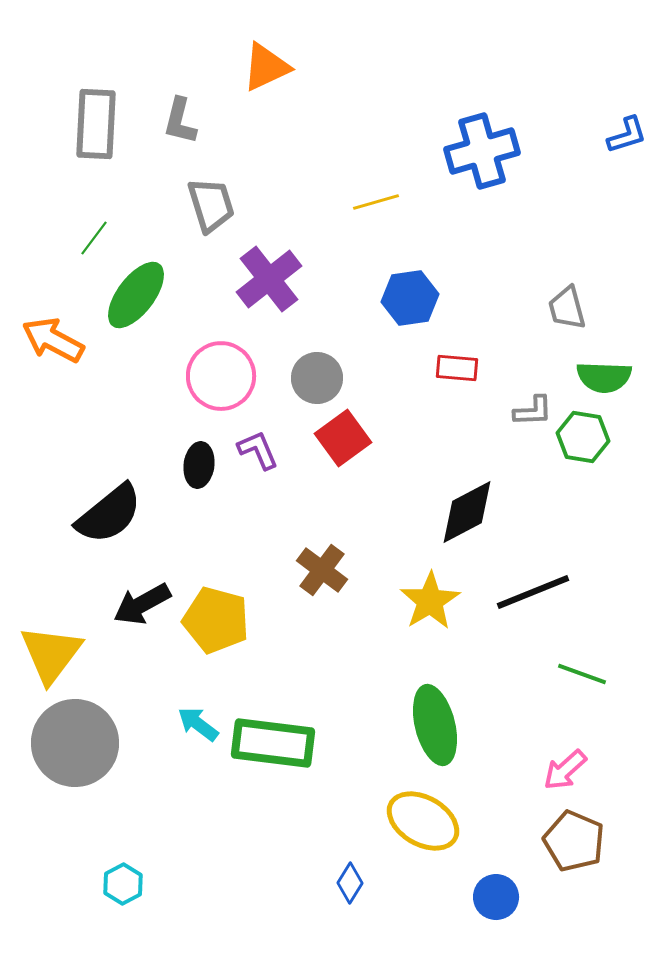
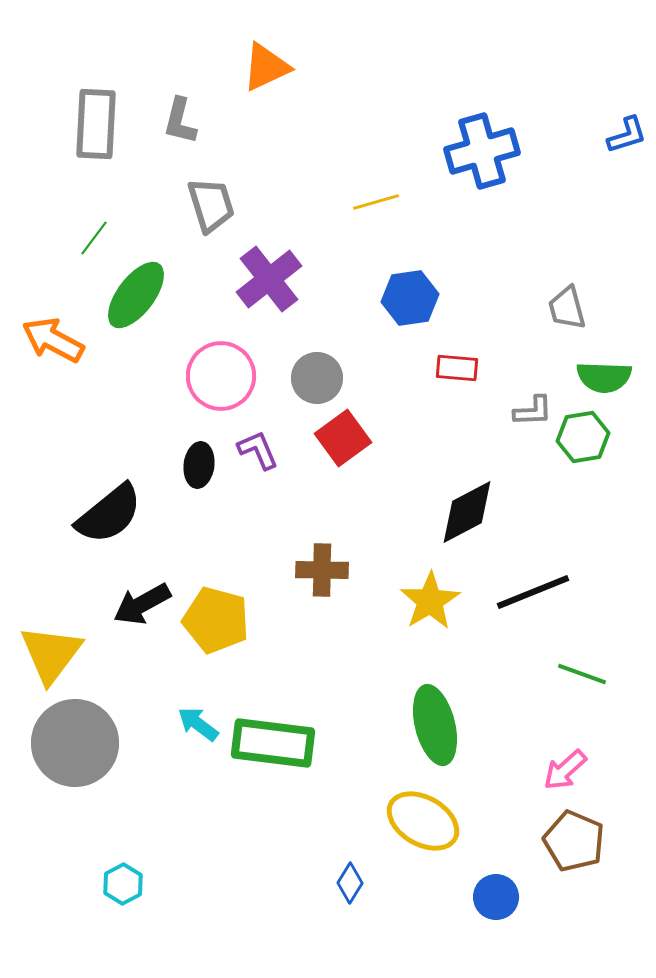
green hexagon at (583, 437): rotated 18 degrees counterclockwise
brown cross at (322, 570): rotated 36 degrees counterclockwise
